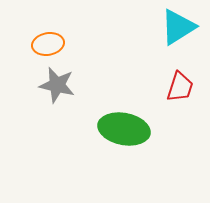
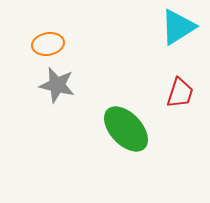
red trapezoid: moved 6 px down
green ellipse: moved 2 px right; rotated 36 degrees clockwise
